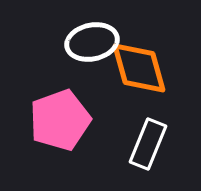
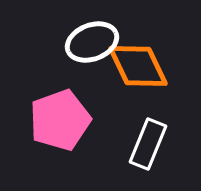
white ellipse: rotated 9 degrees counterclockwise
orange diamond: moved 1 px left, 2 px up; rotated 10 degrees counterclockwise
